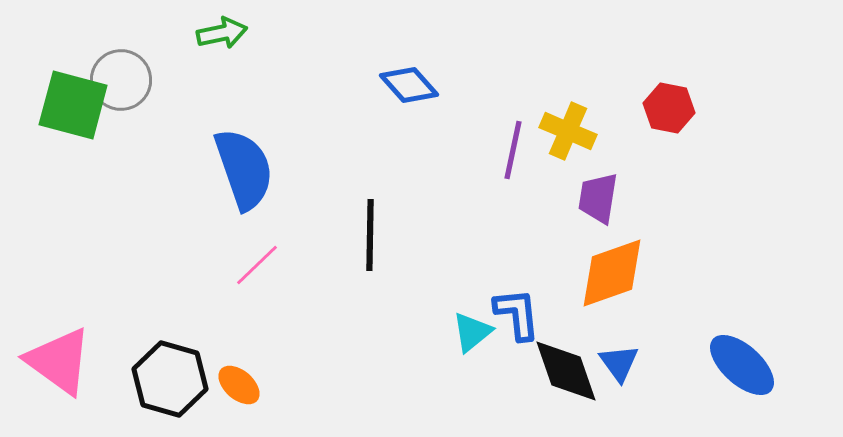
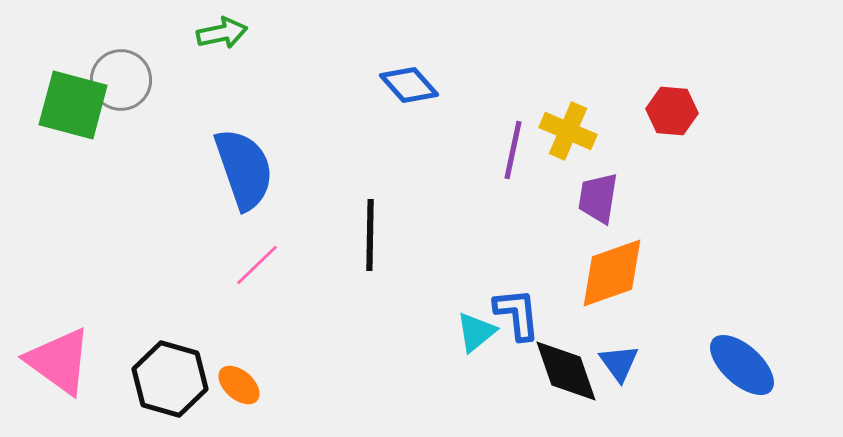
red hexagon: moved 3 px right, 3 px down; rotated 6 degrees counterclockwise
cyan triangle: moved 4 px right
